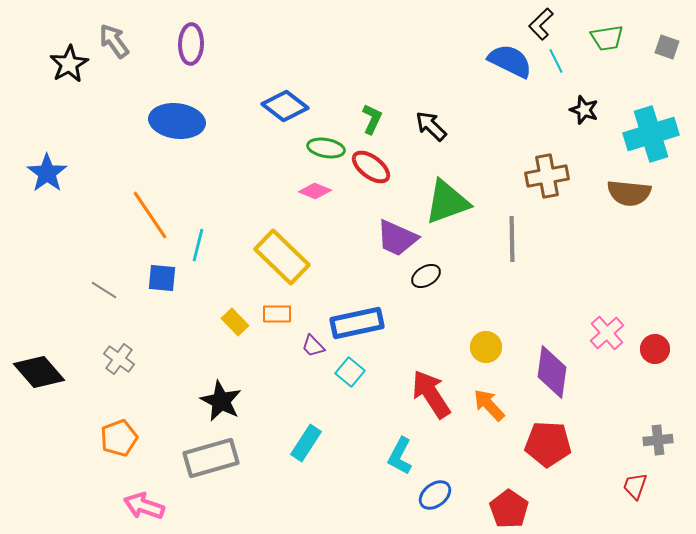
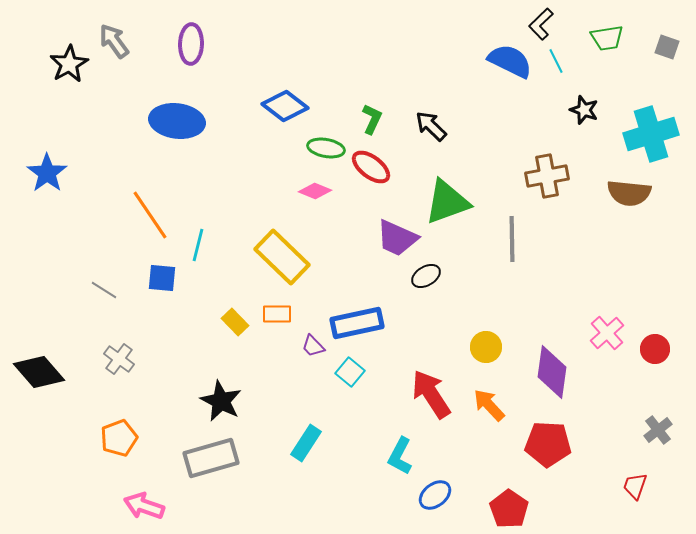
gray cross at (658, 440): moved 10 px up; rotated 32 degrees counterclockwise
